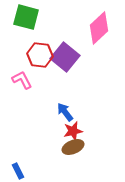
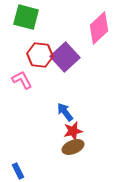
purple square: rotated 8 degrees clockwise
